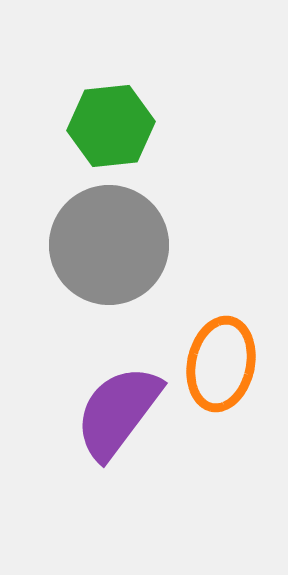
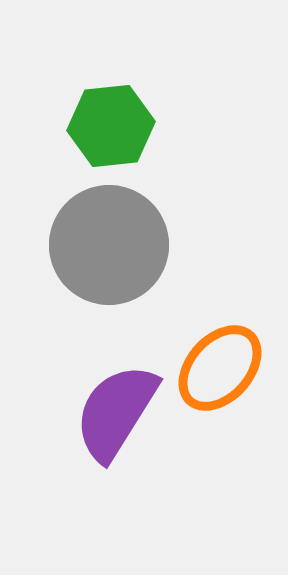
orange ellipse: moved 1 px left, 4 px down; rotated 30 degrees clockwise
purple semicircle: moved 2 px left; rotated 5 degrees counterclockwise
